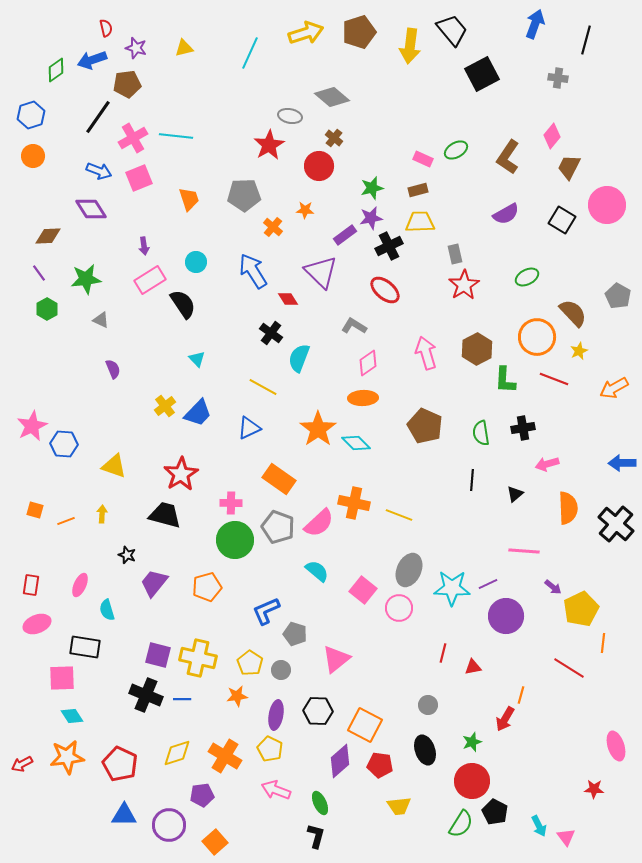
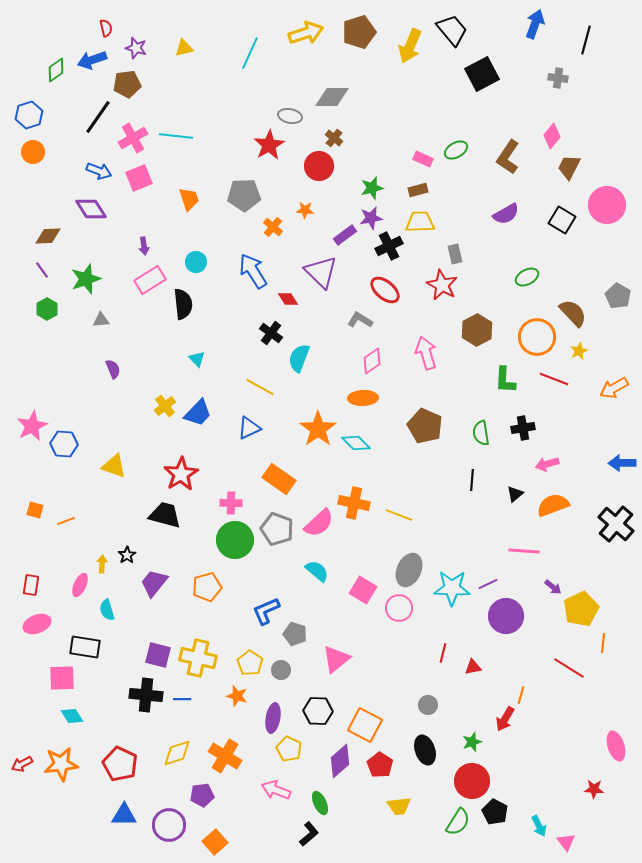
yellow arrow at (410, 46): rotated 16 degrees clockwise
gray diamond at (332, 97): rotated 40 degrees counterclockwise
blue hexagon at (31, 115): moved 2 px left
orange circle at (33, 156): moved 4 px up
purple line at (39, 273): moved 3 px right, 3 px up
green star at (86, 279): rotated 12 degrees counterclockwise
red star at (464, 285): moved 22 px left; rotated 12 degrees counterclockwise
black semicircle at (183, 304): rotated 28 degrees clockwise
gray triangle at (101, 320): rotated 30 degrees counterclockwise
gray L-shape at (354, 326): moved 6 px right, 6 px up
brown hexagon at (477, 349): moved 19 px up
pink diamond at (368, 363): moved 4 px right, 2 px up
yellow line at (263, 387): moved 3 px left
orange semicircle at (568, 508): moved 15 px left, 3 px up; rotated 108 degrees counterclockwise
yellow arrow at (102, 514): moved 50 px down
gray pentagon at (278, 527): moved 1 px left, 2 px down
black star at (127, 555): rotated 18 degrees clockwise
pink square at (363, 590): rotated 8 degrees counterclockwise
black cross at (146, 695): rotated 16 degrees counterclockwise
orange star at (237, 696): rotated 25 degrees clockwise
purple ellipse at (276, 715): moved 3 px left, 3 px down
yellow pentagon at (270, 749): moved 19 px right
orange star at (67, 757): moved 6 px left, 7 px down
red pentagon at (380, 765): rotated 25 degrees clockwise
green semicircle at (461, 824): moved 3 px left, 2 px up
black L-shape at (316, 836): moved 7 px left, 2 px up; rotated 35 degrees clockwise
pink triangle at (566, 837): moved 5 px down
